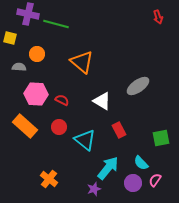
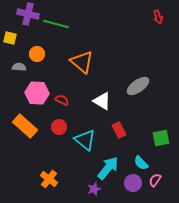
pink hexagon: moved 1 px right, 1 px up
